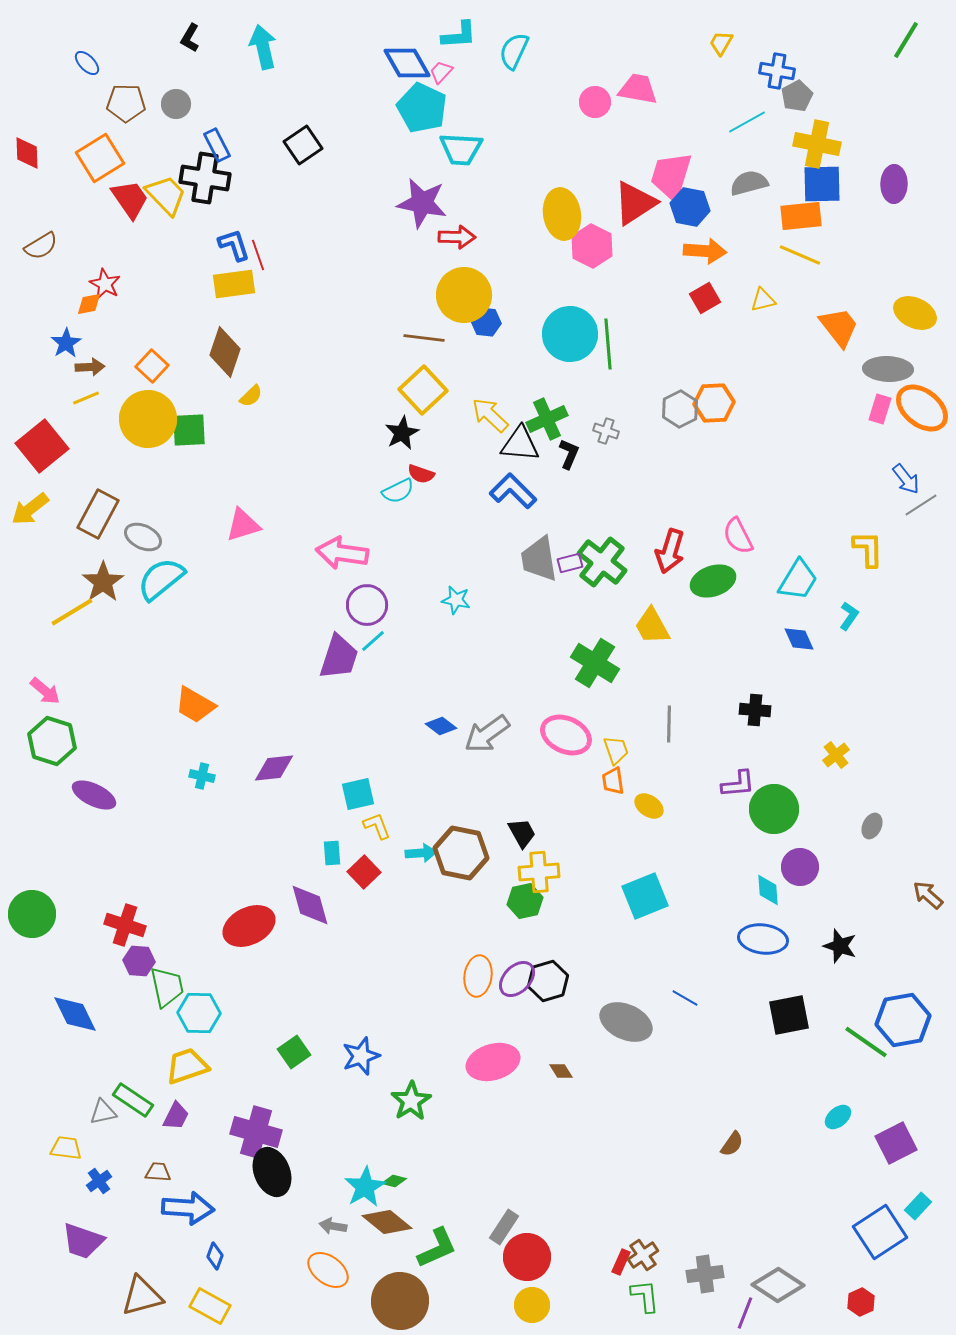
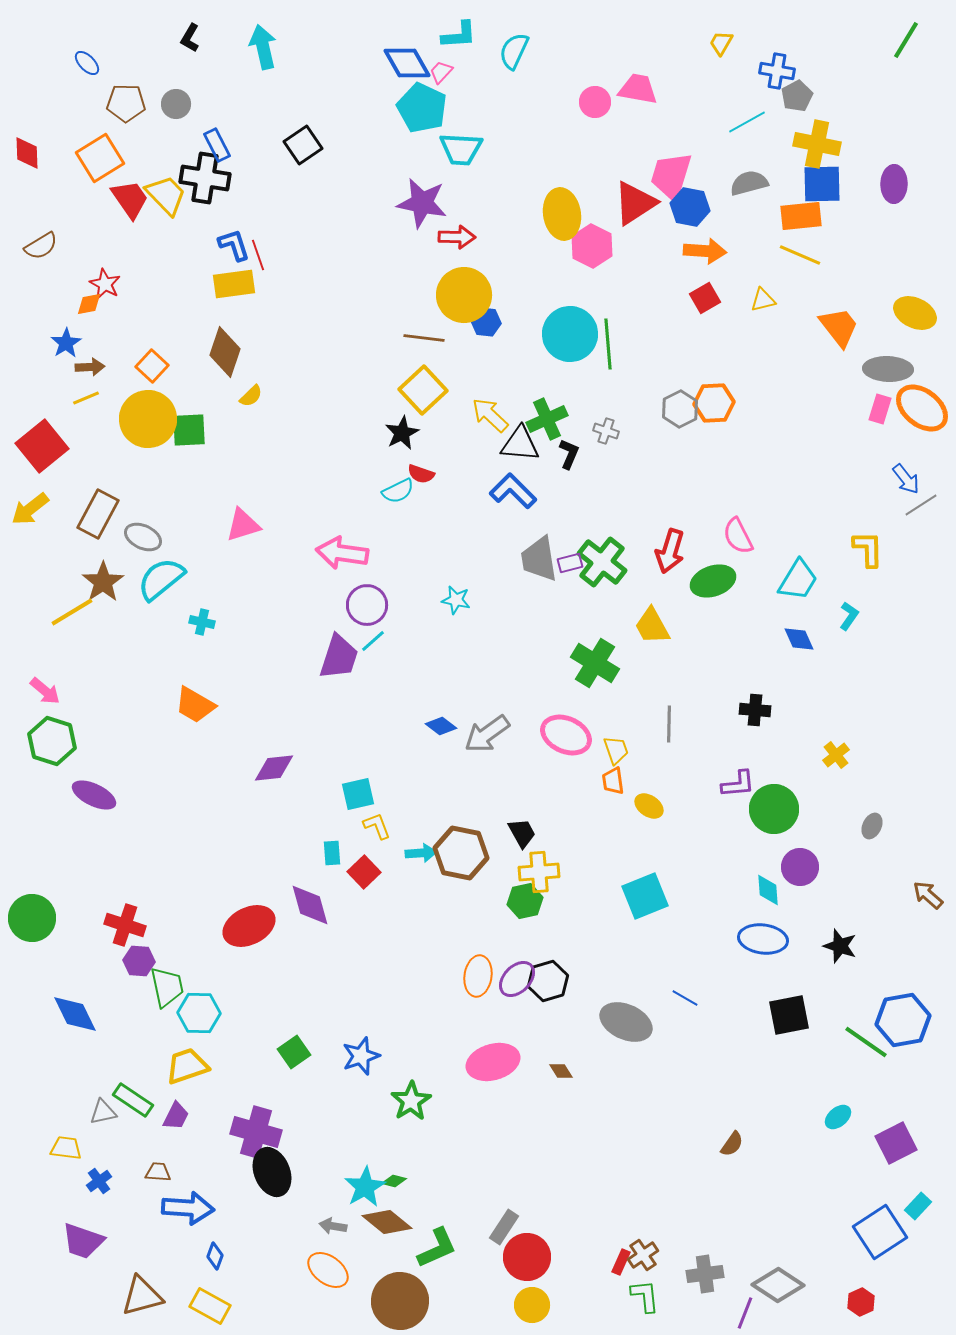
cyan cross at (202, 776): moved 154 px up
green circle at (32, 914): moved 4 px down
